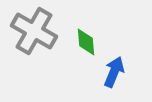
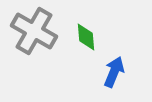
green diamond: moved 5 px up
